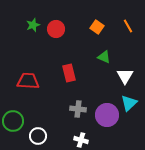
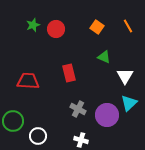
gray cross: rotated 21 degrees clockwise
